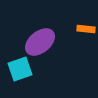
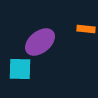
cyan square: rotated 20 degrees clockwise
